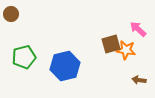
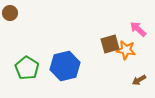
brown circle: moved 1 px left, 1 px up
brown square: moved 1 px left
green pentagon: moved 3 px right, 11 px down; rotated 25 degrees counterclockwise
brown arrow: rotated 40 degrees counterclockwise
